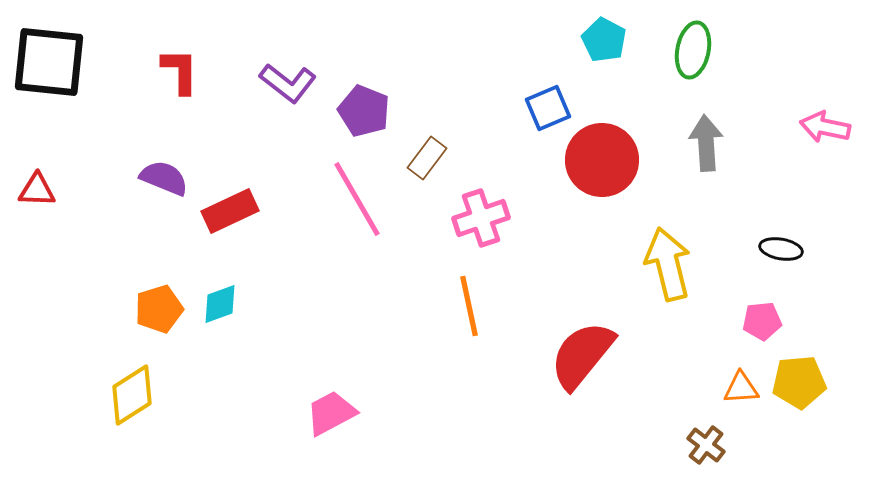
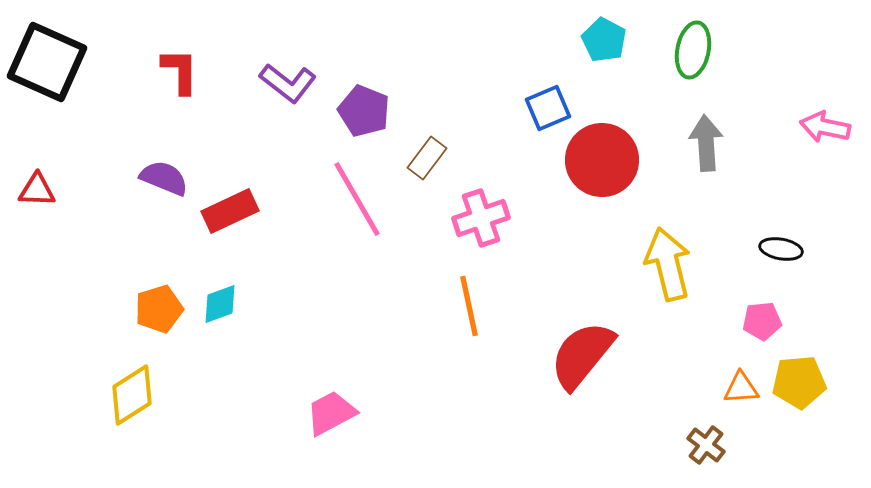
black square: moved 2 px left; rotated 18 degrees clockwise
